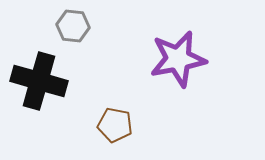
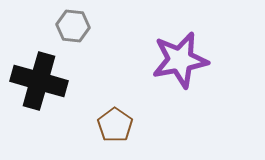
purple star: moved 2 px right, 1 px down
brown pentagon: rotated 24 degrees clockwise
